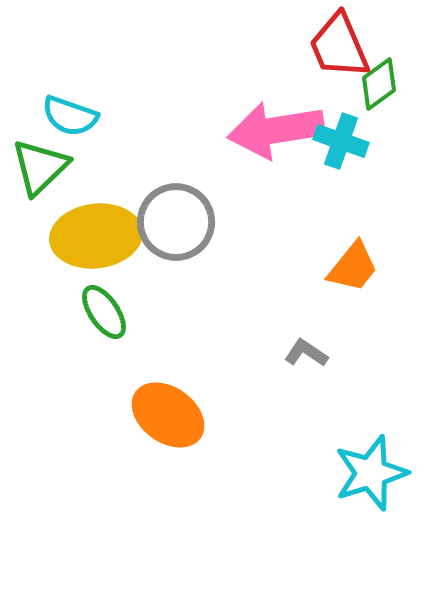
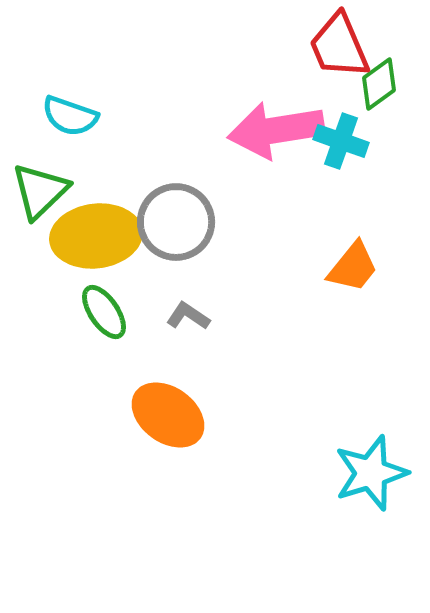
green triangle: moved 24 px down
gray L-shape: moved 118 px left, 37 px up
